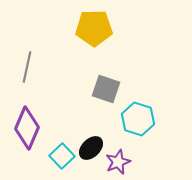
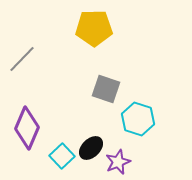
gray line: moved 5 px left, 8 px up; rotated 32 degrees clockwise
